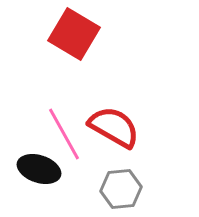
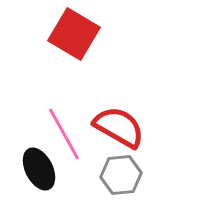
red semicircle: moved 5 px right
black ellipse: rotated 45 degrees clockwise
gray hexagon: moved 14 px up
